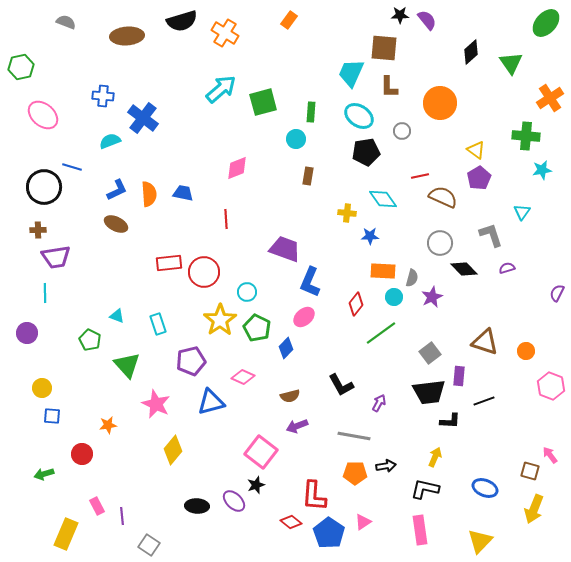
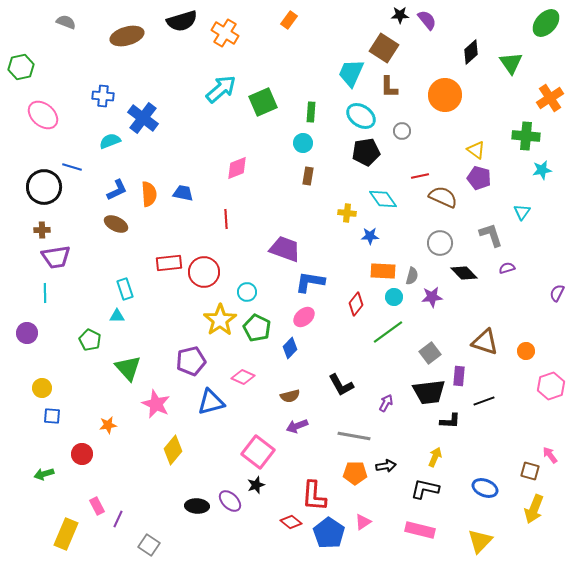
brown ellipse at (127, 36): rotated 12 degrees counterclockwise
brown square at (384, 48): rotated 28 degrees clockwise
green square at (263, 102): rotated 8 degrees counterclockwise
orange circle at (440, 103): moved 5 px right, 8 px up
cyan ellipse at (359, 116): moved 2 px right
cyan circle at (296, 139): moved 7 px right, 4 px down
purple pentagon at (479, 178): rotated 25 degrees counterclockwise
brown cross at (38, 230): moved 4 px right
black diamond at (464, 269): moved 4 px down
gray semicircle at (412, 278): moved 2 px up
blue L-shape at (310, 282): rotated 76 degrees clockwise
purple star at (432, 297): rotated 20 degrees clockwise
cyan triangle at (117, 316): rotated 21 degrees counterclockwise
cyan rectangle at (158, 324): moved 33 px left, 35 px up
green line at (381, 333): moved 7 px right, 1 px up
blue diamond at (286, 348): moved 4 px right
green triangle at (127, 365): moved 1 px right, 3 px down
pink hexagon at (551, 386): rotated 20 degrees clockwise
purple arrow at (379, 403): moved 7 px right
pink square at (261, 452): moved 3 px left
purple ellipse at (234, 501): moved 4 px left
purple line at (122, 516): moved 4 px left, 3 px down; rotated 30 degrees clockwise
pink rectangle at (420, 530): rotated 68 degrees counterclockwise
